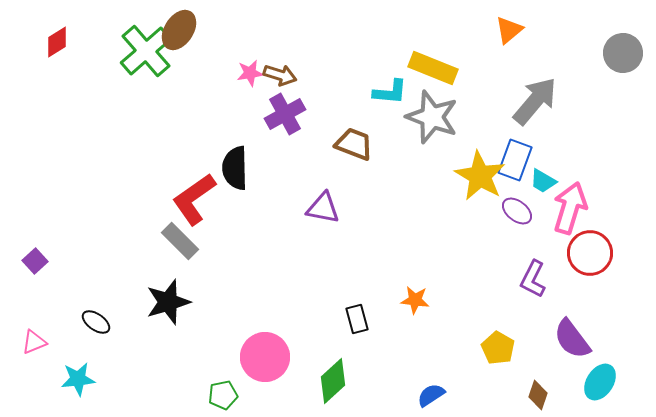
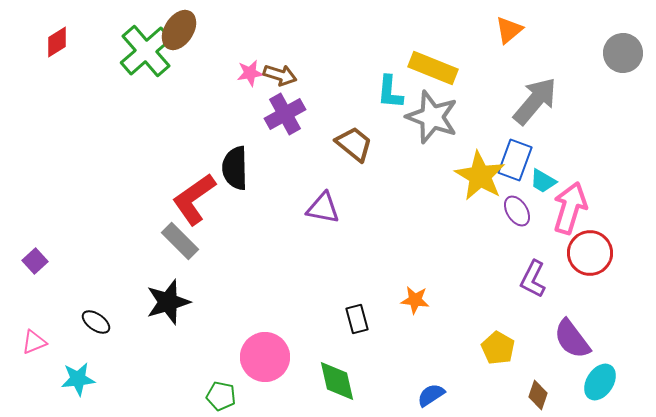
cyan L-shape: rotated 90 degrees clockwise
brown trapezoid: rotated 18 degrees clockwise
purple ellipse: rotated 20 degrees clockwise
green diamond: moved 4 px right; rotated 60 degrees counterclockwise
green pentagon: moved 2 px left, 1 px down; rotated 24 degrees clockwise
